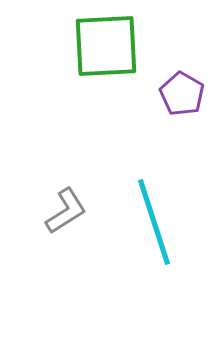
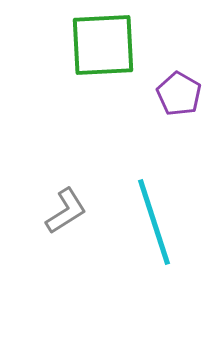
green square: moved 3 px left, 1 px up
purple pentagon: moved 3 px left
